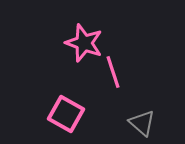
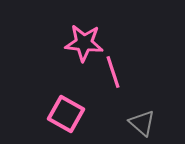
pink star: rotated 15 degrees counterclockwise
